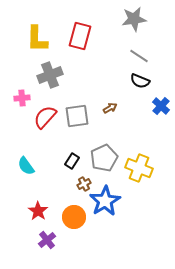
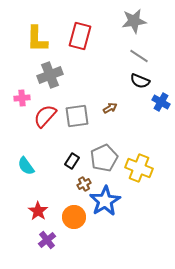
gray star: moved 2 px down
blue cross: moved 4 px up; rotated 12 degrees counterclockwise
red semicircle: moved 1 px up
